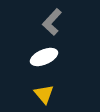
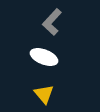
white ellipse: rotated 44 degrees clockwise
